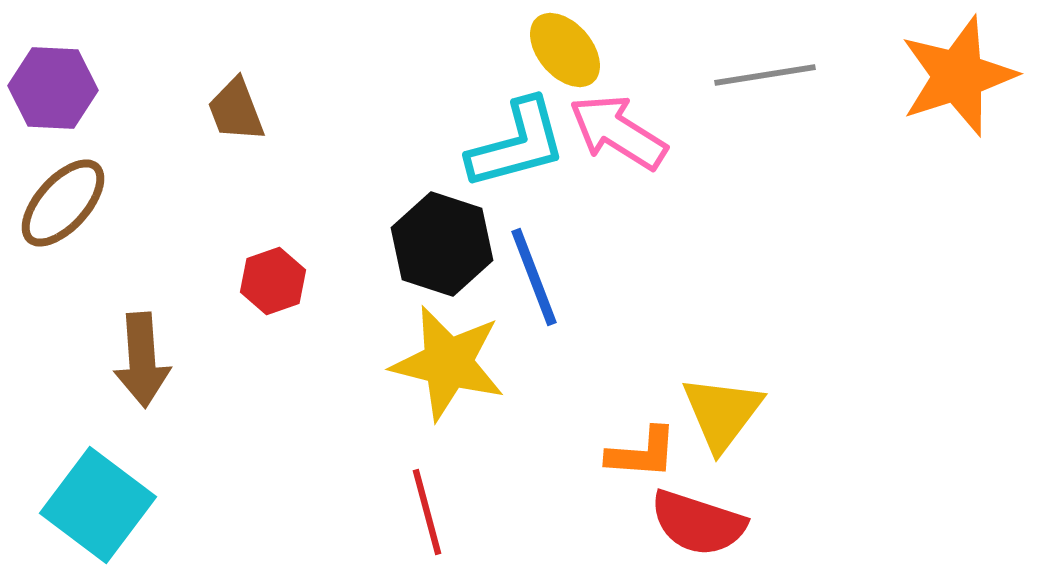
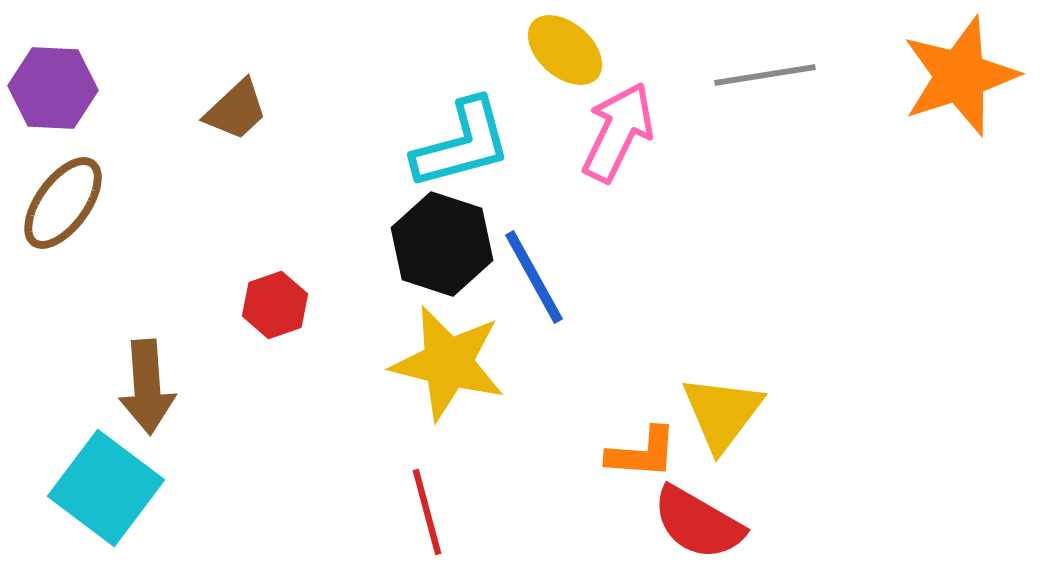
yellow ellipse: rotated 8 degrees counterclockwise
orange star: moved 2 px right
brown trapezoid: rotated 112 degrees counterclockwise
pink arrow: rotated 84 degrees clockwise
cyan L-shape: moved 55 px left
brown ellipse: rotated 6 degrees counterclockwise
blue line: rotated 8 degrees counterclockwise
red hexagon: moved 2 px right, 24 px down
brown arrow: moved 5 px right, 27 px down
cyan square: moved 8 px right, 17 px up
red semicircle: rotated 12 degrees clockwise
